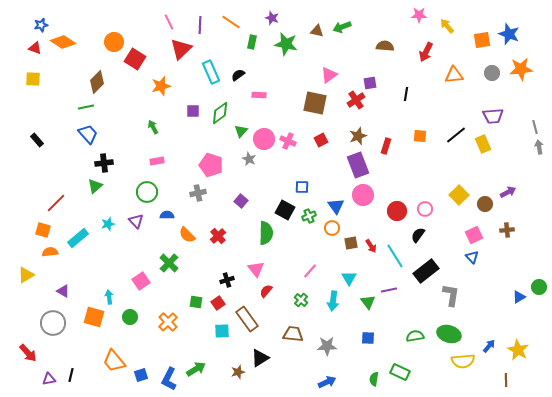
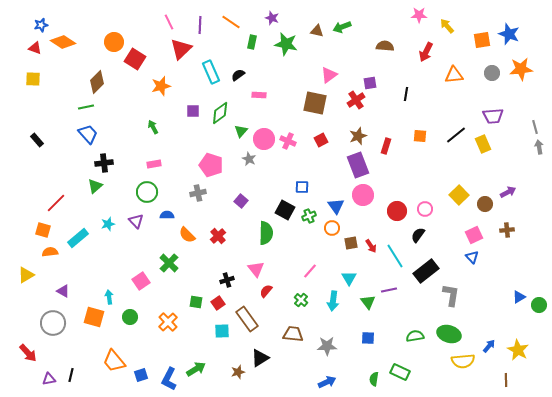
pink rectangle at (157, 161): moved 3 px left, 3 px down
green circle at (539, 287): moved 18 px down
